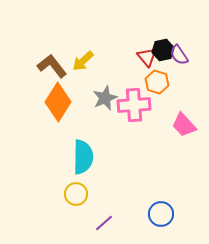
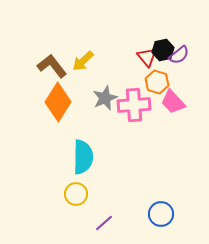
purple semicircle: rotated 95 degrees counterclockwise
pink trapezoid: moved 11 px left, 23 px up
